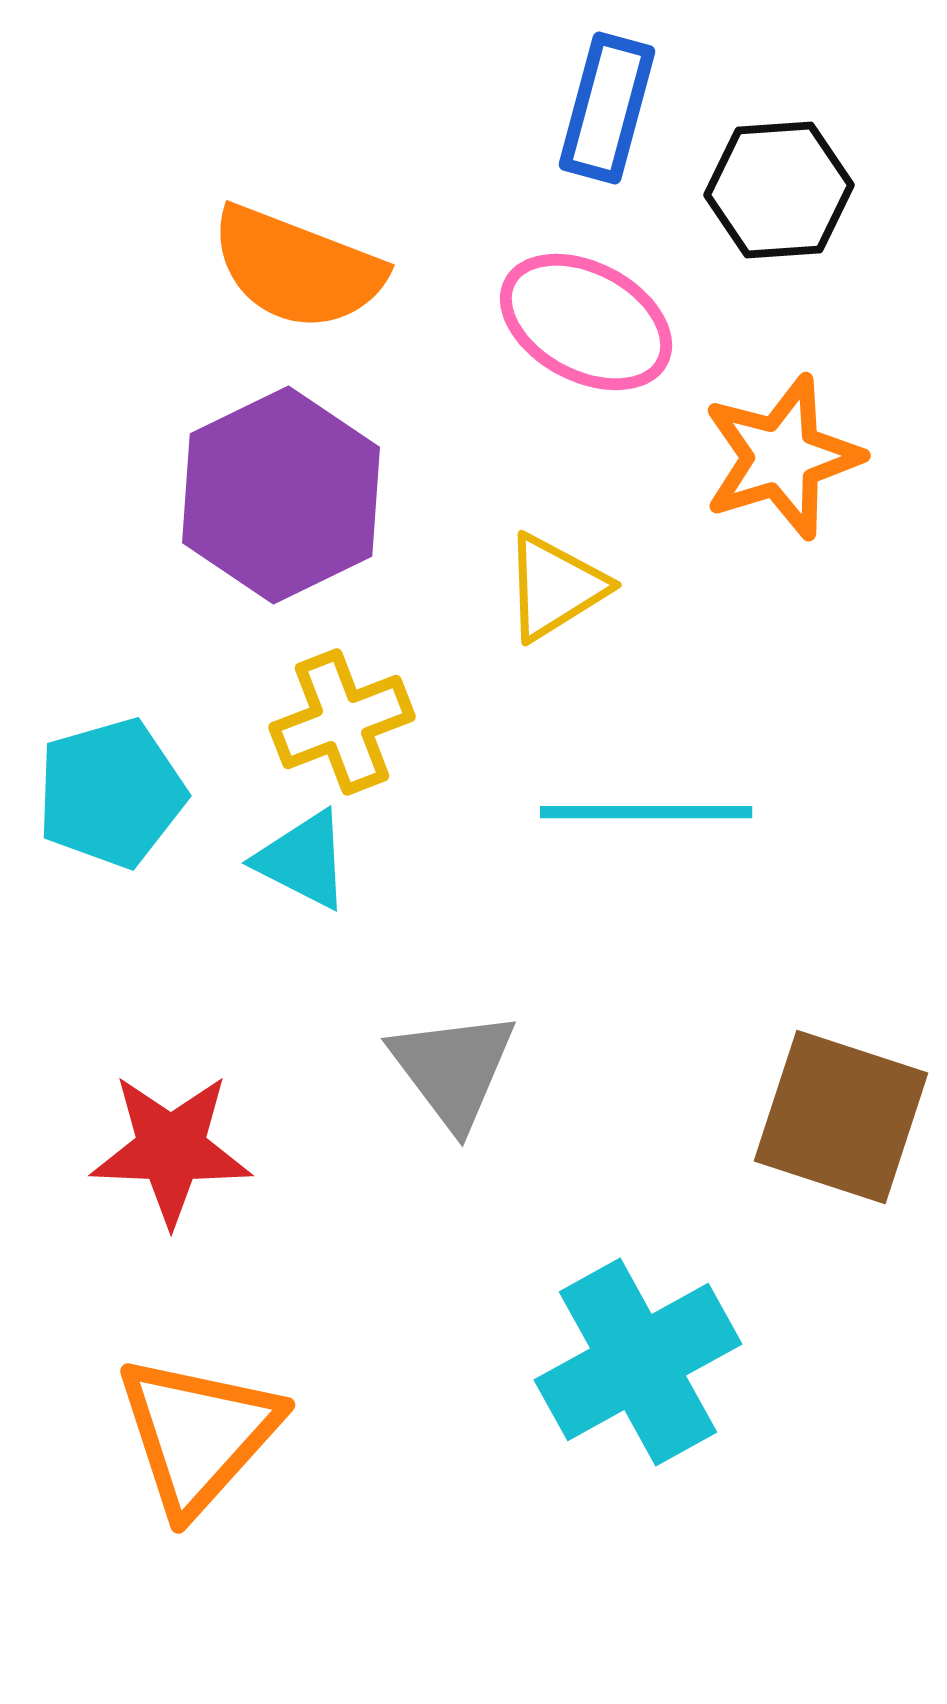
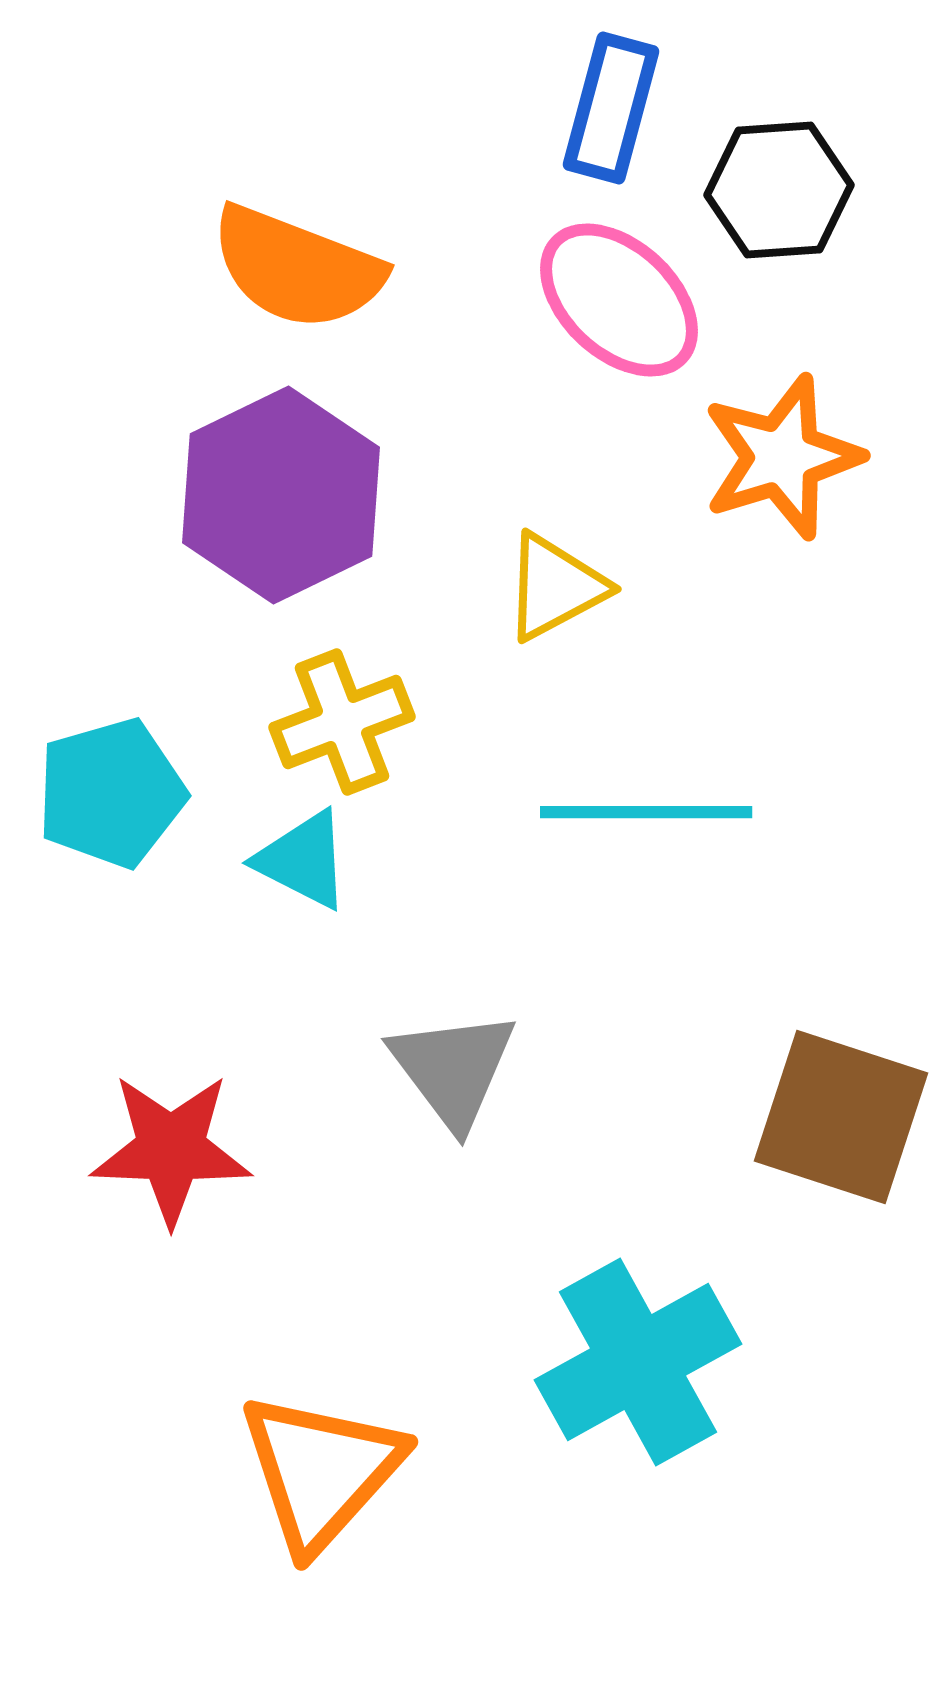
blue rectangle: moved 4 px right
pink ellipse: moved 33 px right, 22 px up; rotated 15 degrees clockwise
yellow triangle: rotated 4 degrees clockwise
orange triangle: moved 123 px right, 37 px down
